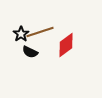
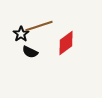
brown line: moved 1 px left, 6 px up
red diamond: moved 2 px up
